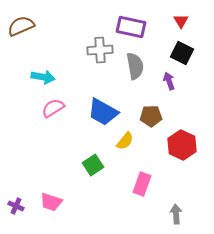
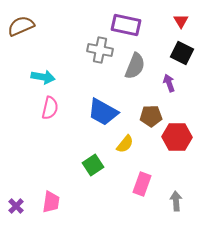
purple rectangle: moved 5 px left, 2 px up
gray cross: rotated 15 degrees clockwise
gray semicircle: rotated 32 degrees clockwise
purple arrow: moved 2 px down
pink semicircle: moved 3 px left; rotated 135 degrees clockwise
yellow semicircle: moved 3 px down
red hexagon: moved 5 px left, 8 px up; rotated 24 degrees counterclockwise
pink trapezoid: rotated 100 degrees counterclockwise
purple cross: rotated 21 degrees clockwise
gray arrow: moved 13 px up
